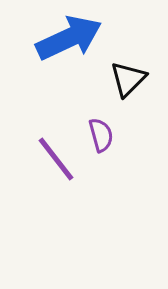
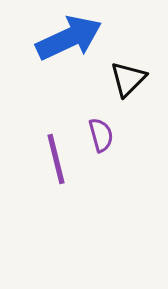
purple line: rotated 24 degrees clockwise
